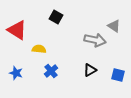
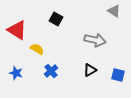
black square: moved 2 px down
gray triangle: moved 15 px up
yellow semicircle: moved 2 px left; rotated 24 degrees clockwise
